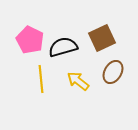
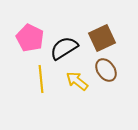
pink pentagon: moved 2 px up
black semicircle: moved 1 px right, 1 px down; rotated 16 degrees counterclockwise
brown ellipse: moved 7 px left, 2 px up; rotated 65 degrees counterclockwise
yellow arrow: moved 1 px left
